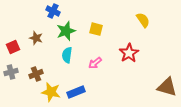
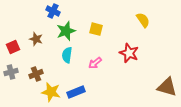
brown star: moved 1 px down
red star: rotated 18 degrees counterclockwise
